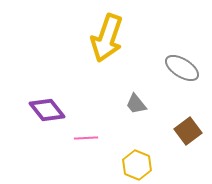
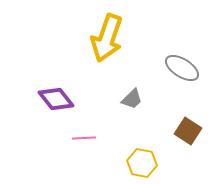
gray trapezoid: moved 4 px left, 5 px up; rotated 95 degrees counterclockwise
purple diamond: moved 9 px right, 11 px up
brown square: rotated 20 degrees counterclockwise
pink line: moved 2 px left
yellow hexagon: moved 5 px right, 2 px up; rotated 12 degrees counterclockwise
